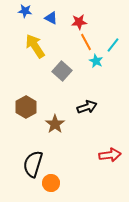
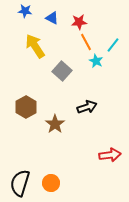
blue triangle: moved 1 px right
black semicircle: moved 13 px left, 19 px down
